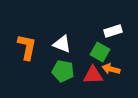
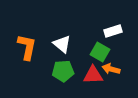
white triangle: rotated 18 degrees clockwise
green pentagon: rotated 15 degrees counterclockwise
